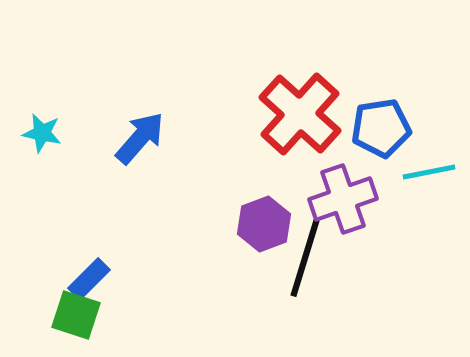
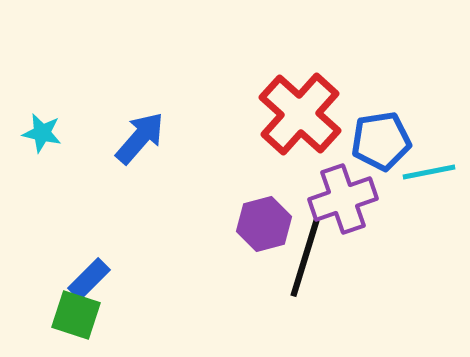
blue pentagon: moved 13 px down
purple hexagon: rotated 6 degrees clockwise
